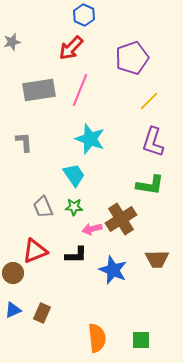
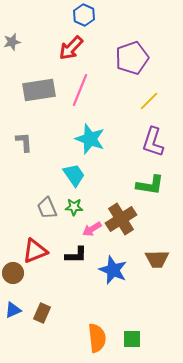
gray trapezoid: moved 4 px right, 1 px down
pink arrow: rotated 18 degrees counterclockwise
green square: moved 9 px left, 1 px up
